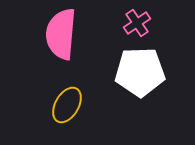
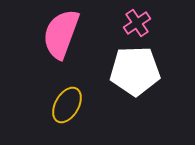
pink semicircle: rotated 15 degrees clockwise
white pentagon: moved 5 px left, 1 px up
